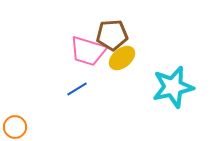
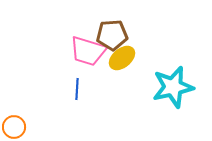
blue line: rotated 55 degrees counterclockwise
orange circle: moved 1 px left
